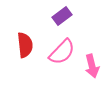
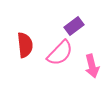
purple rectangle: moved 12 px right, 10 px down
pink semicircle: moved 2 px left, 1 px down
